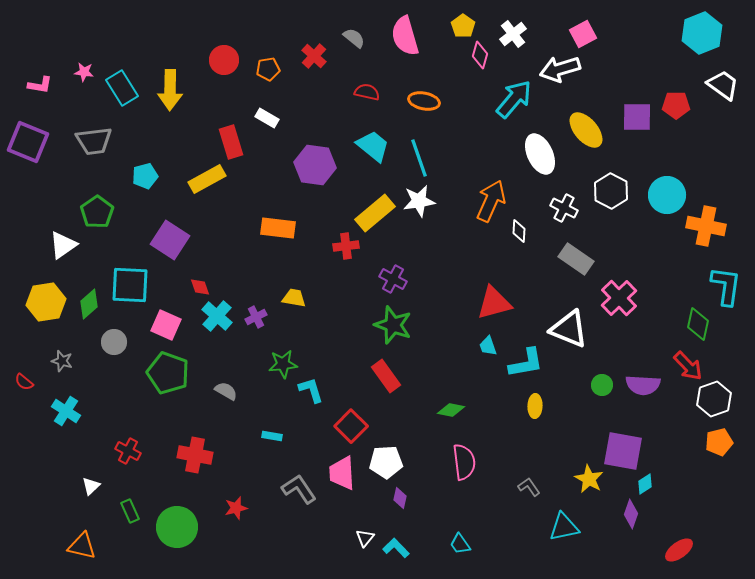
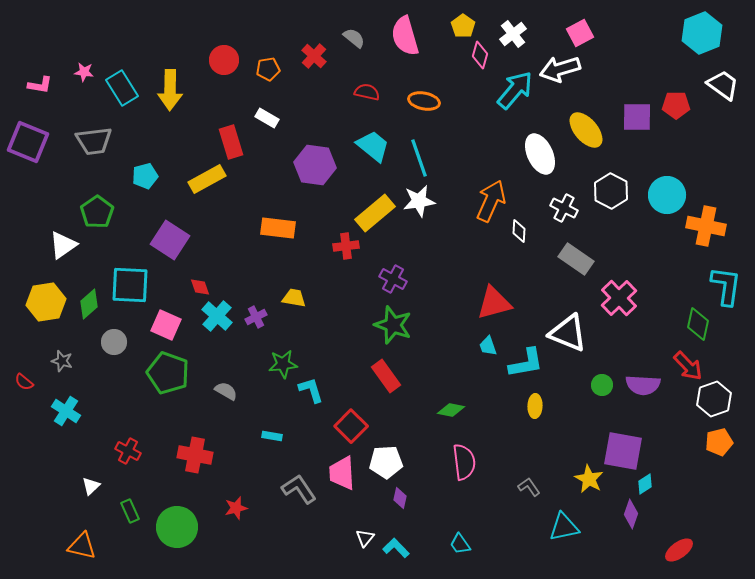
pink square at (583, 34): moved 3 px left, 1 px up
cyan arrow at (514, 99): moved 1 px right, 9 px up
white triangle at (569, 329): moved 1 px left, 4 px down
